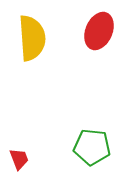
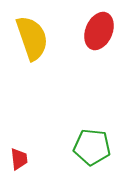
yellow semicircle: rotated 15 degrees counterclockwise
red trapezoid: rotated 15 degrees clockwise
